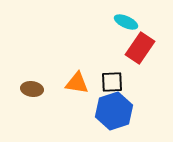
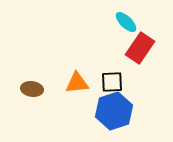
cyan ellipse: rotated 20 degrees clockwise
orange triangle: rotated 15 degrees counterclockwise
